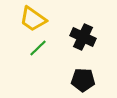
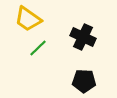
yellow trapezoid: moved 5 px left
black pentagon: moved 1 px right, 1 px down
